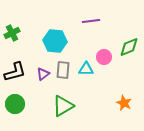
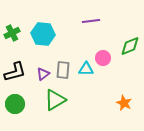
cyan hexagon: moved 12 px left, 7 px up
green diamond: moved 1 px right, 1 px up
pink circle: moved 1 px left, 1 px down
green triangle: moved 8 px left, 6 px up
